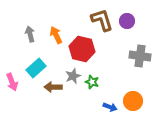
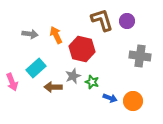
gray arrow: rotated 112 degrees clockwise
blue arrow: moved 9 px up
